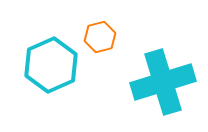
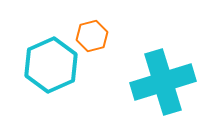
orange hexagon: moved 8 px left, 1 px up
